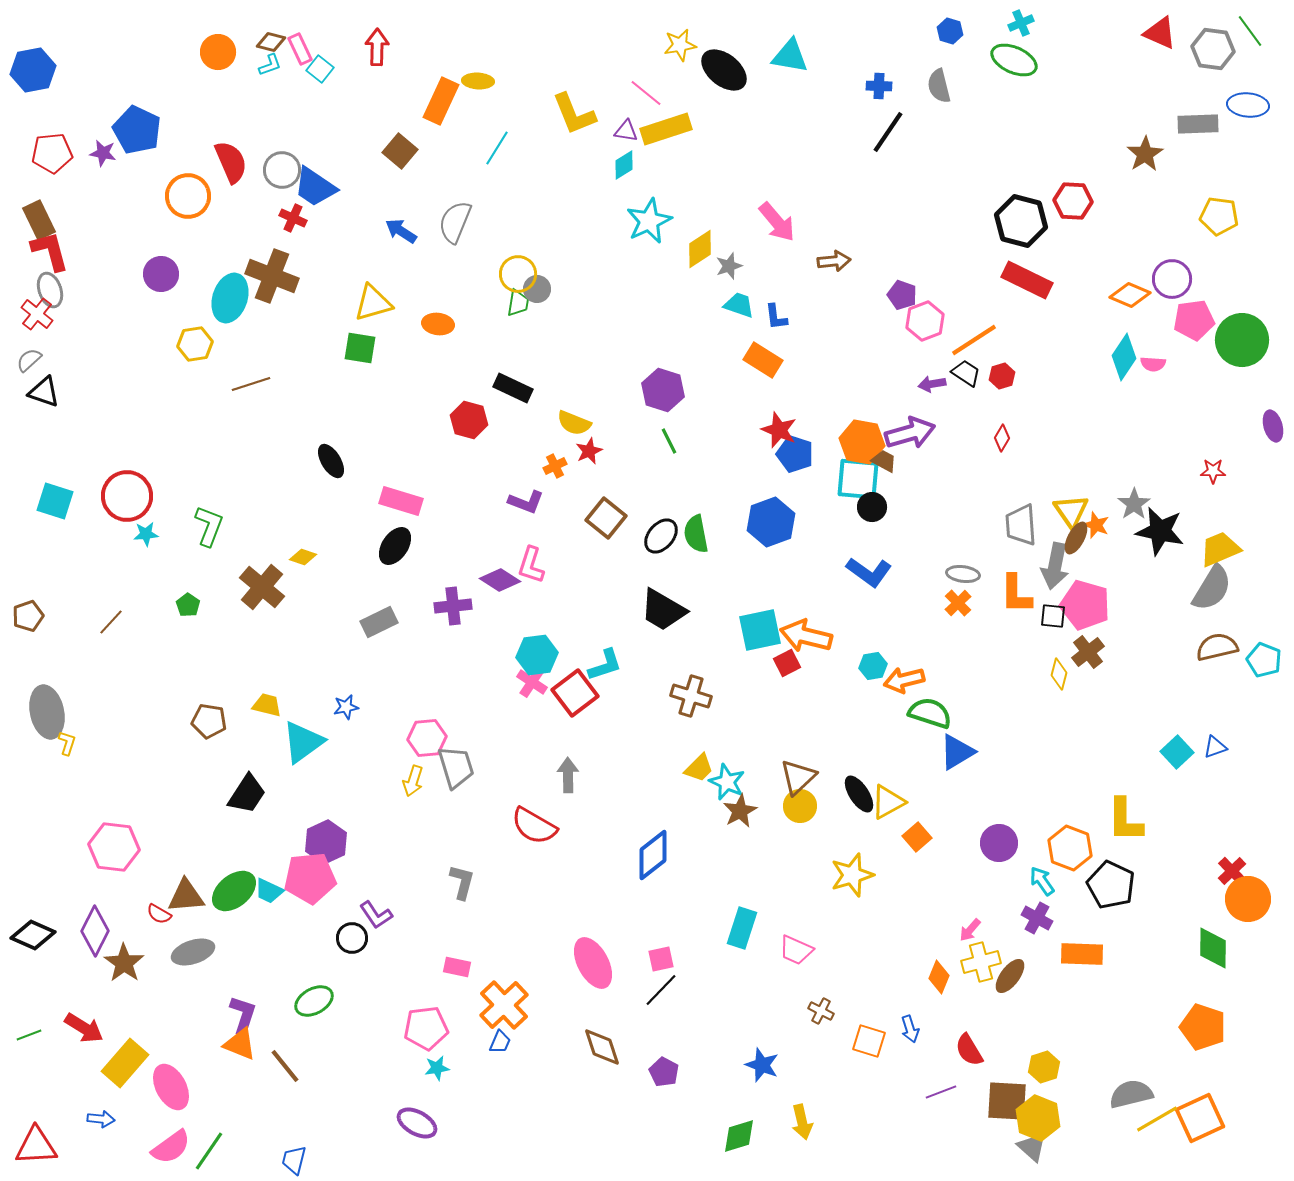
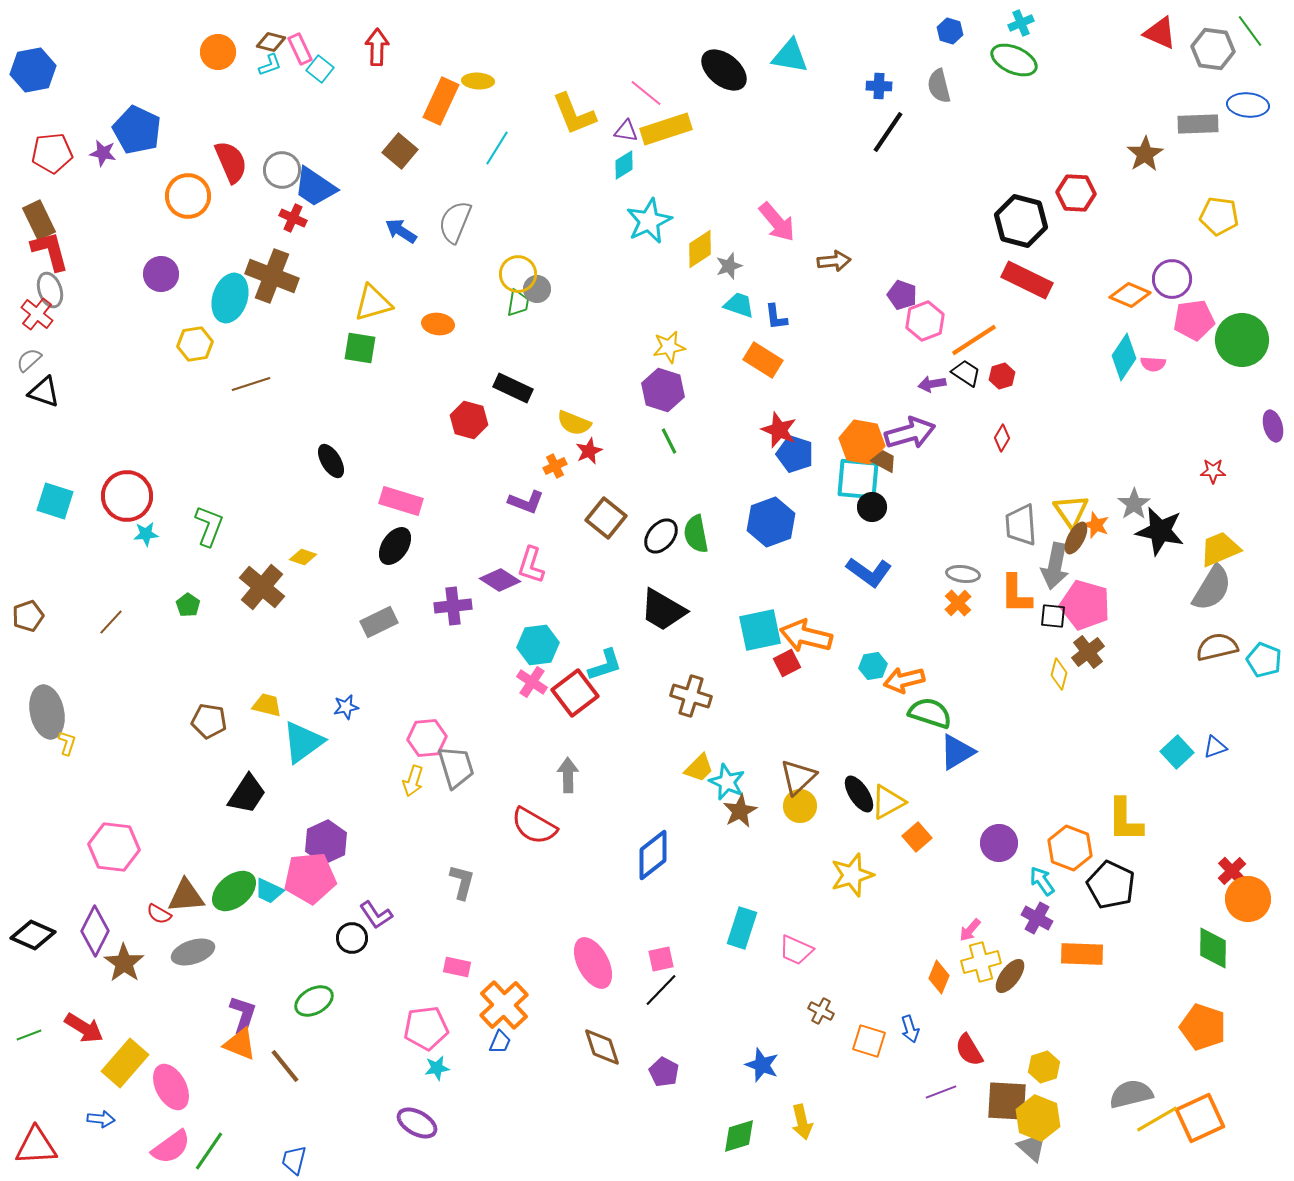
yellow star at (680, 45): moved 11 px left, 302 px down
red hexagon at (1073, 201): moved 3 px right, 8 px up
cyan hexagon at (537, 655): moved 1 px right, 10 px up
